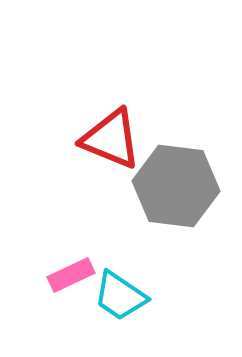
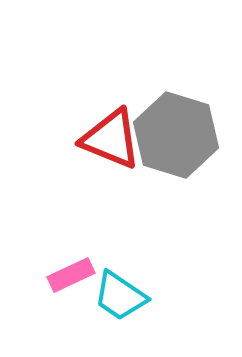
gray hexagon: moved 51 px up; rotated 10 degrees clockwise
